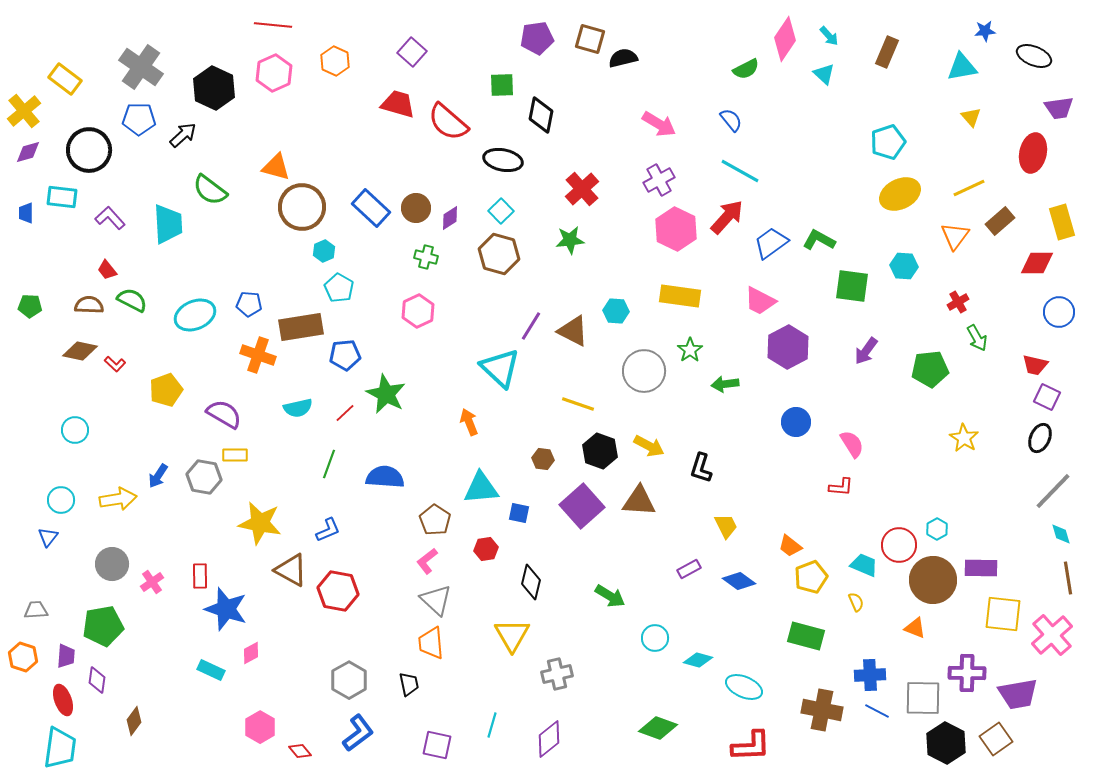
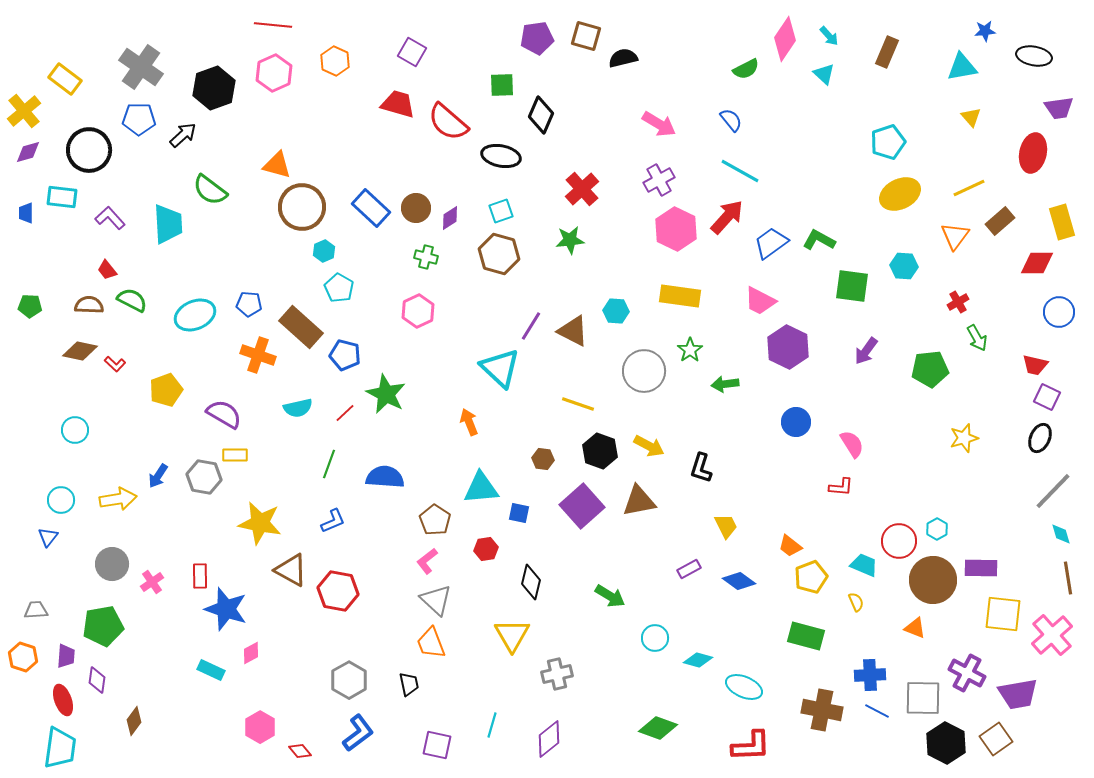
brown square at (590, 39): moved 4 px left, 3 px up
purple square at (412, 52): rotated 12 degrees counterclockwise
black ellipse at (1034, 56): rotated 12 degrees counterclockwise
black hexagon at (214, 88): rotated 15 degrees clockwise
black diamond at (541, 115): rotated 12 degrees clockwise
black ellipse at (503, 160): moved 2 px left, 4 px up
orange triangle at (276, 167): moved 1 px right, 2 px up
cyan square at (501, 211): rotated 25 degrees clockwise
brown rectangle at (301, 327): rotated 51 degrees clockwise
purple hexagon at (788, 347): rotated 6 degrees counterclockwise
blue pentagon at (345, 355): rotated 20 degrees clockwise
yellow star at (964, 438): rotated 24 degrees clockwise
brown triangle at (639, 501): rotated 15 degrees counterclockwise
blue L-shape at (328, 530): moved 5 px right, 9 px up
red circle at (899, 545): moved 4 px up
orange trapezoid at (431, 643): rotated 16 degrees counterclockwise
purple cross at (967, 673): rotated 27 degrees clockwise
